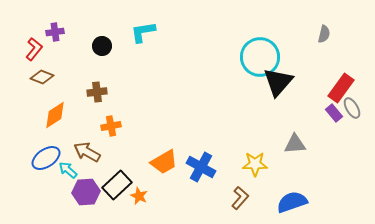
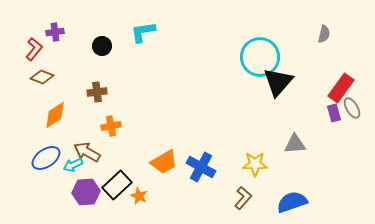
purple rectangle: rotated 24 degrees clockwise
cyan arrow: moved 5 px right, 5 px up; rotated 66 degrees counterclockwise
brown L-shape: moved 3 px right
